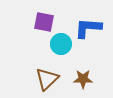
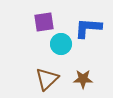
purple square: rotated 20 degrees counterclockwise
